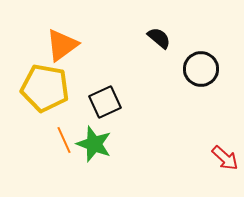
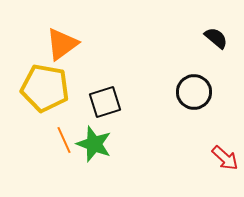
black semicircle: moved 57 px right
orange triangle: moved 1 px up
black circle: moved 7 px left, 23 px down
black square: rotated 8 degrees clockwise
